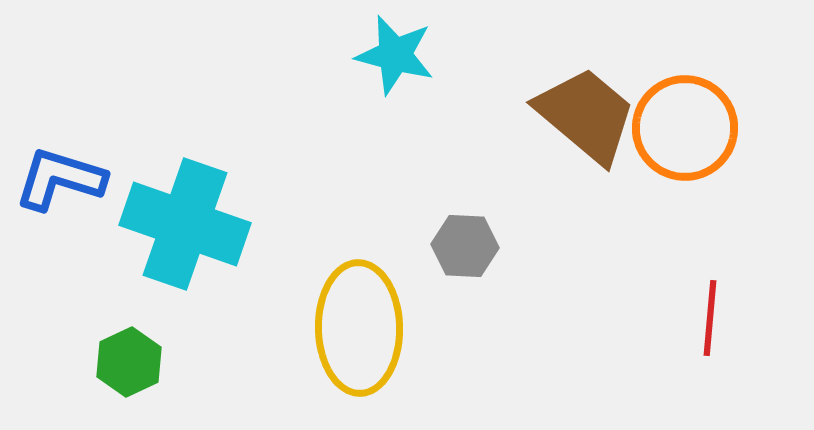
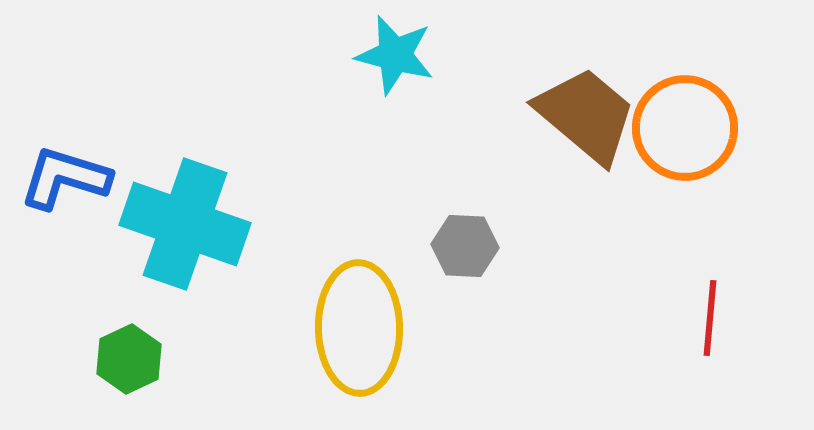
blue L-shape: moved 5 px right, 1 px up
green hexagon: moved 3 px up
